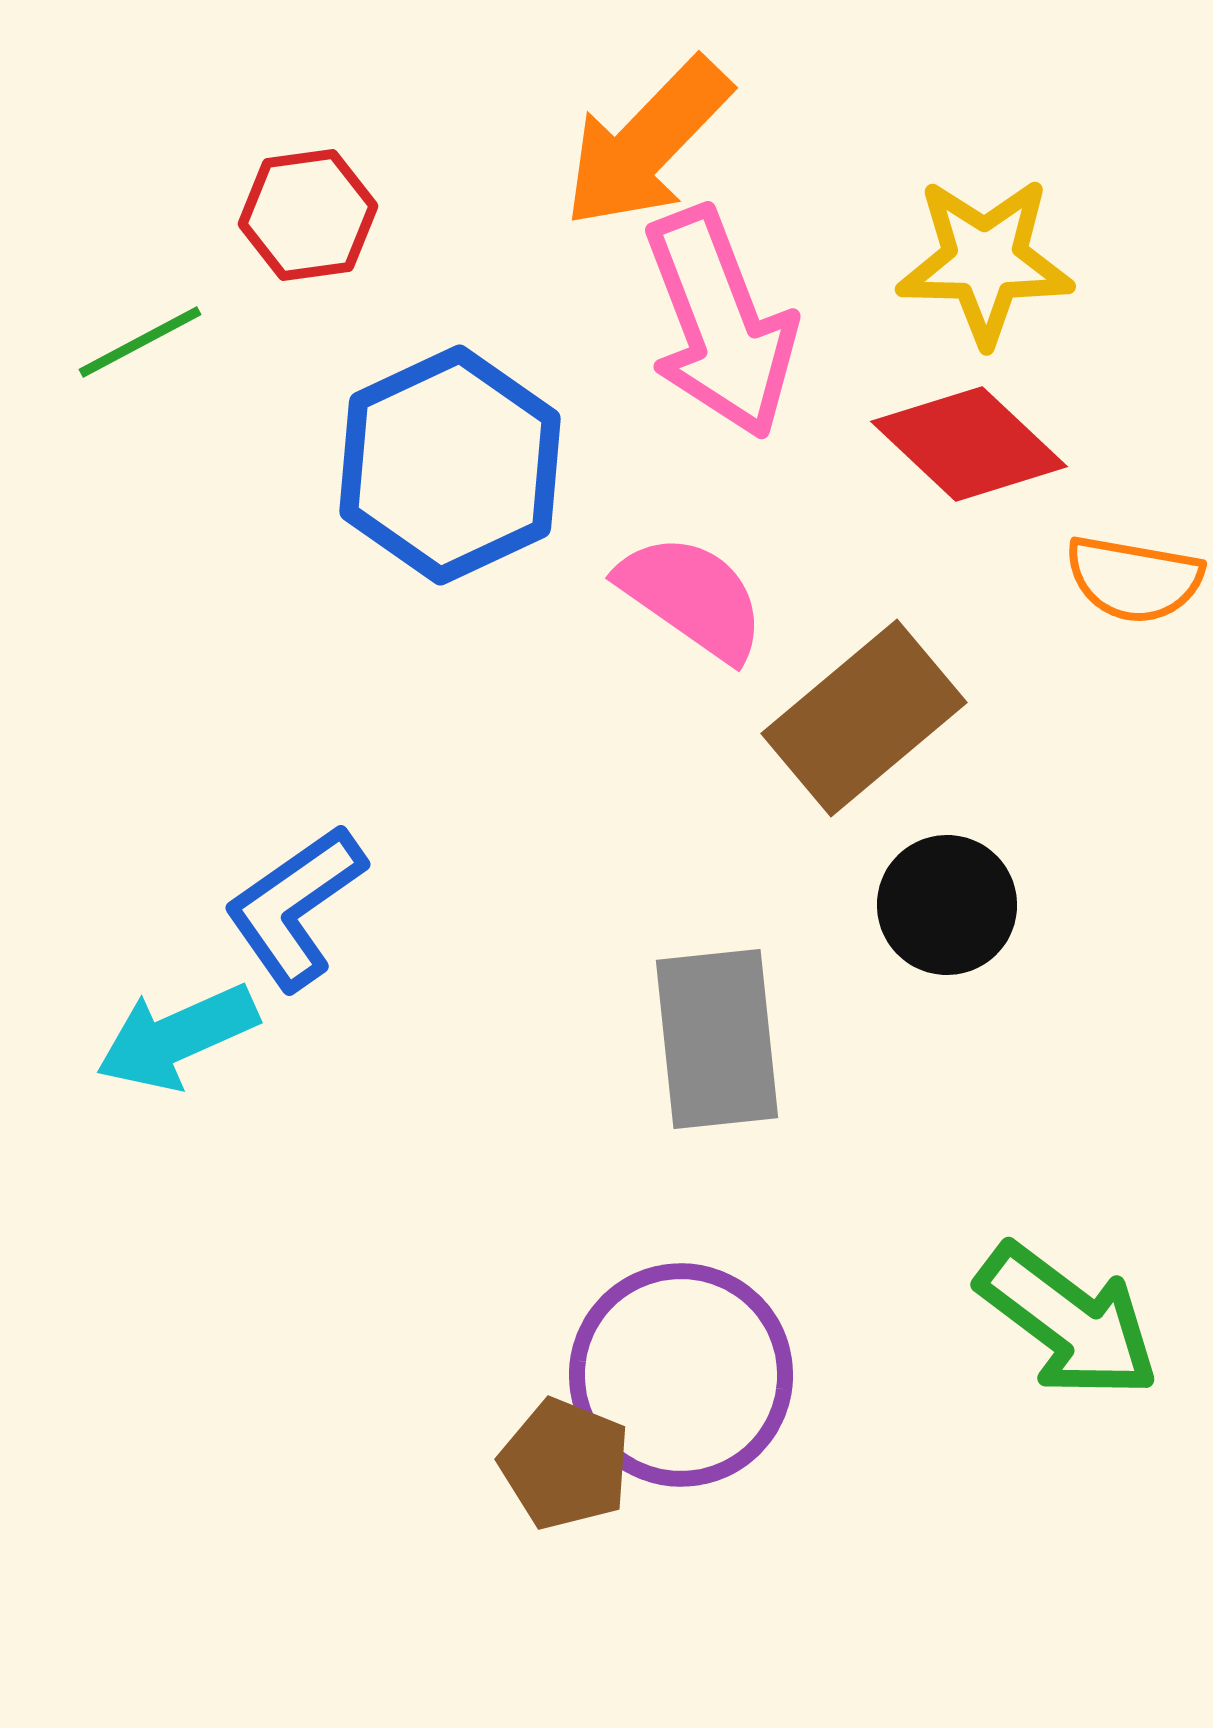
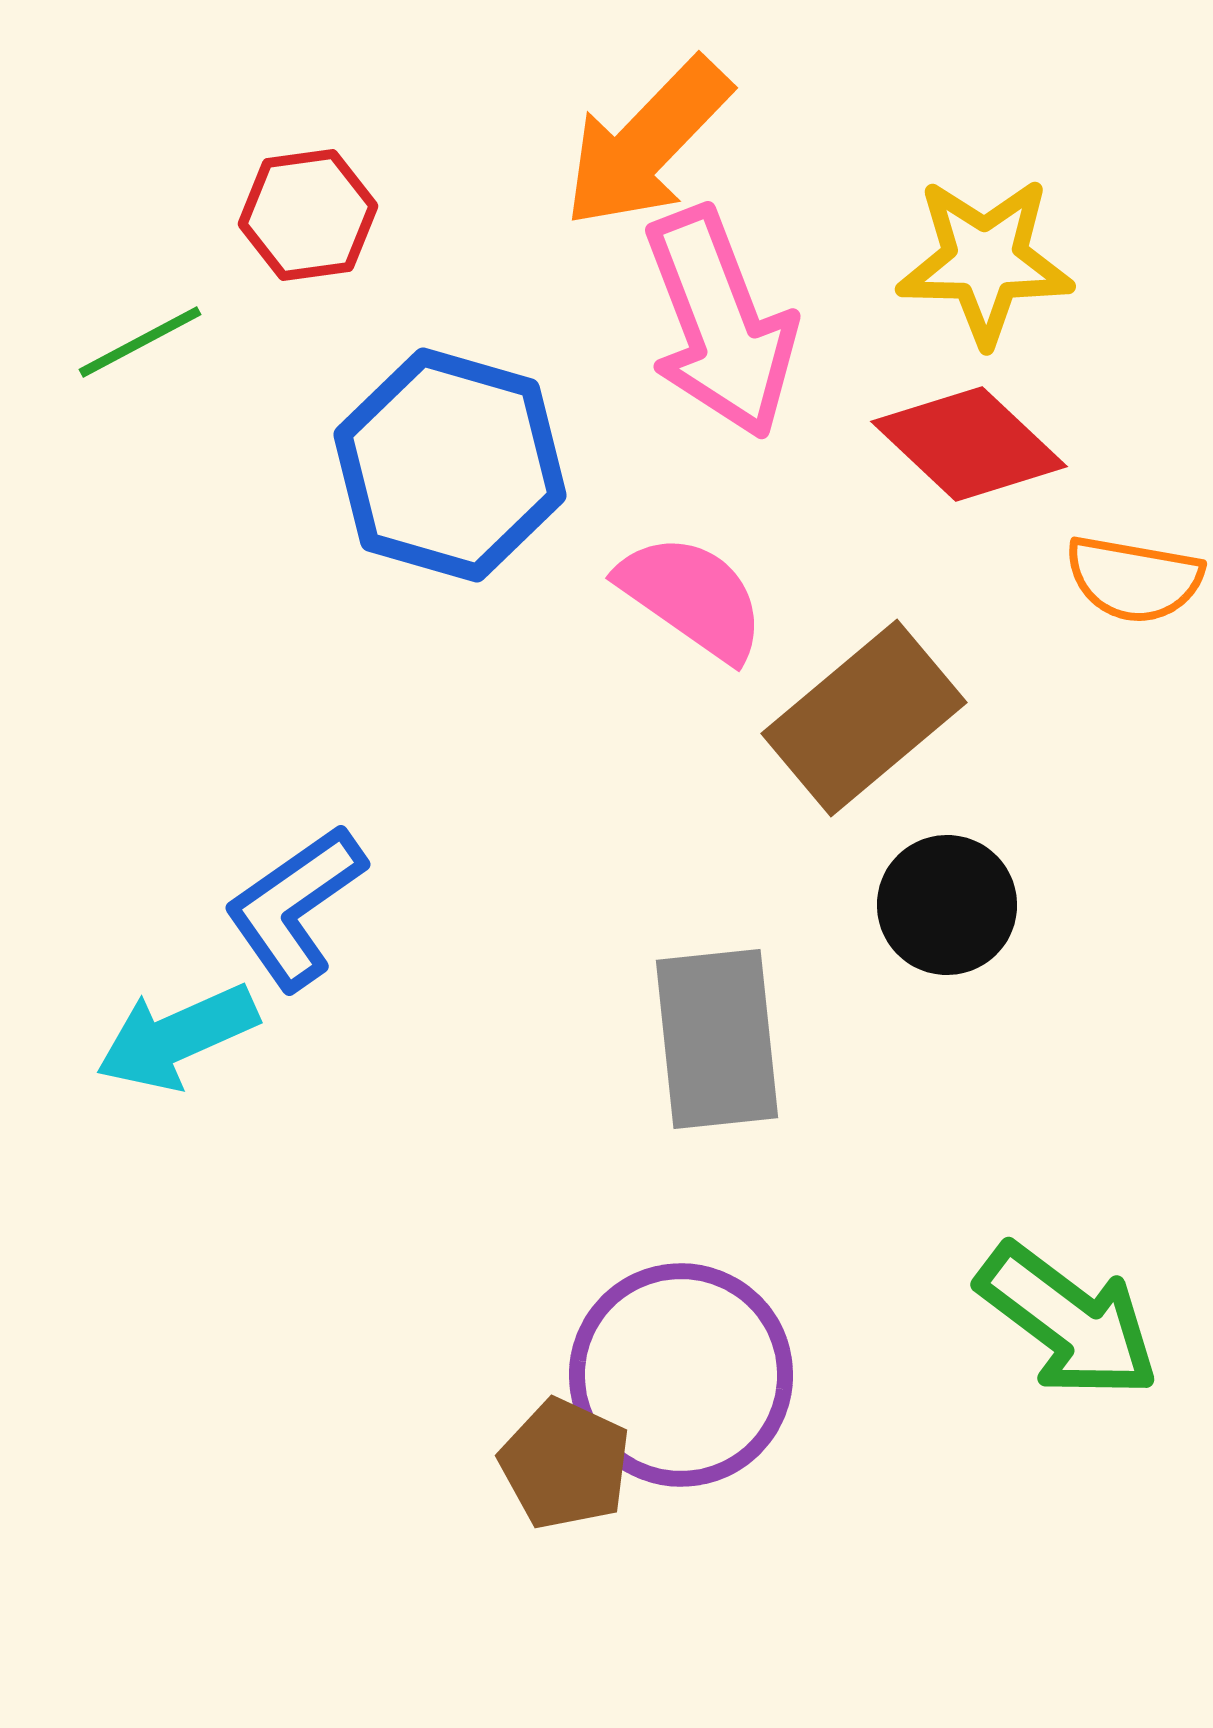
blue hexagon: rotated 19 degrees counterclockwise
brown pentagon: rotated 3 degrees clockwise
